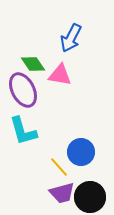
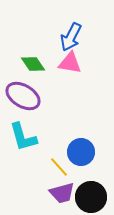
blue arrow: moved 1 px up
pink triangle: moved 10 px right, 12 px up
purple ellipse: moved 6 px down; rotated 32 degrees counterclockwise
cyan L-shape: moved 6 px down
black circle: moved 1 px right
